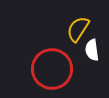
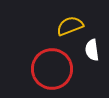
yellow semicircle: moved 8 px left, 3 px up; rotated 36 degrees clockwise
